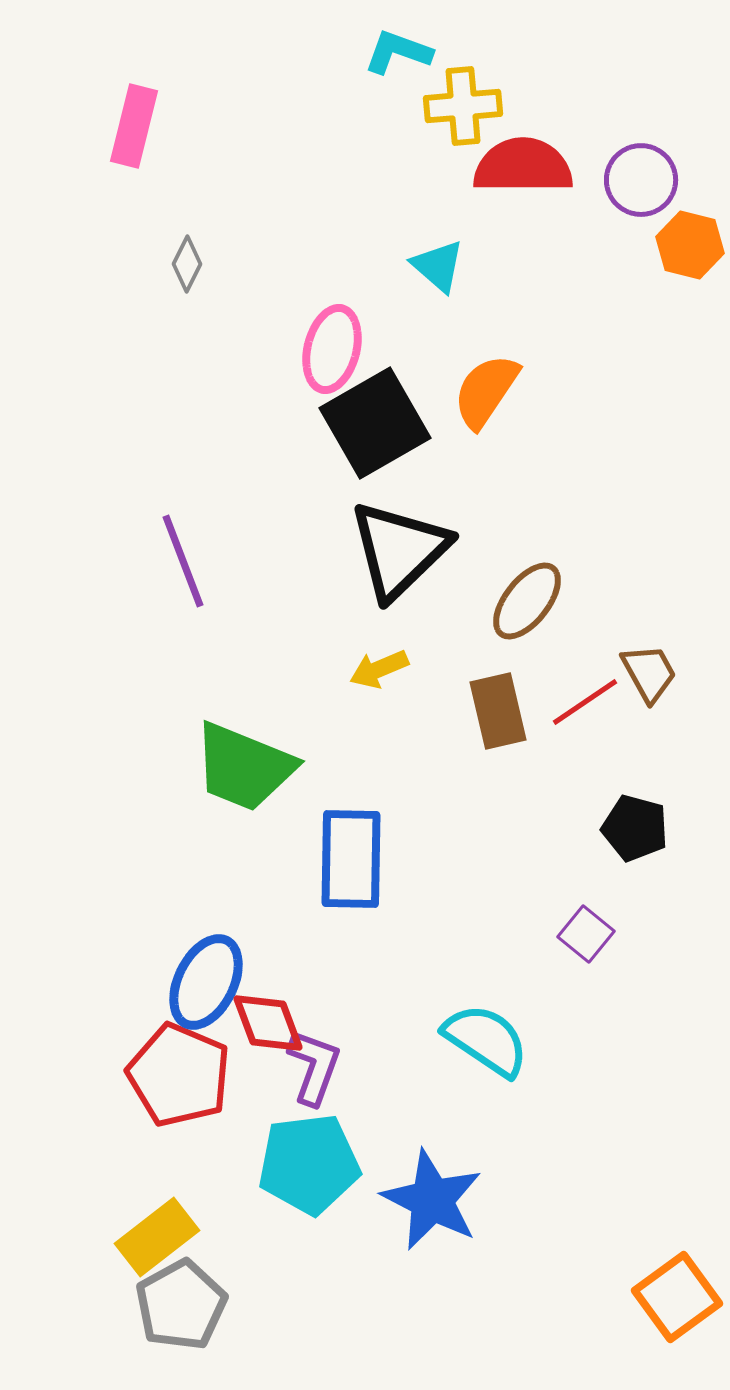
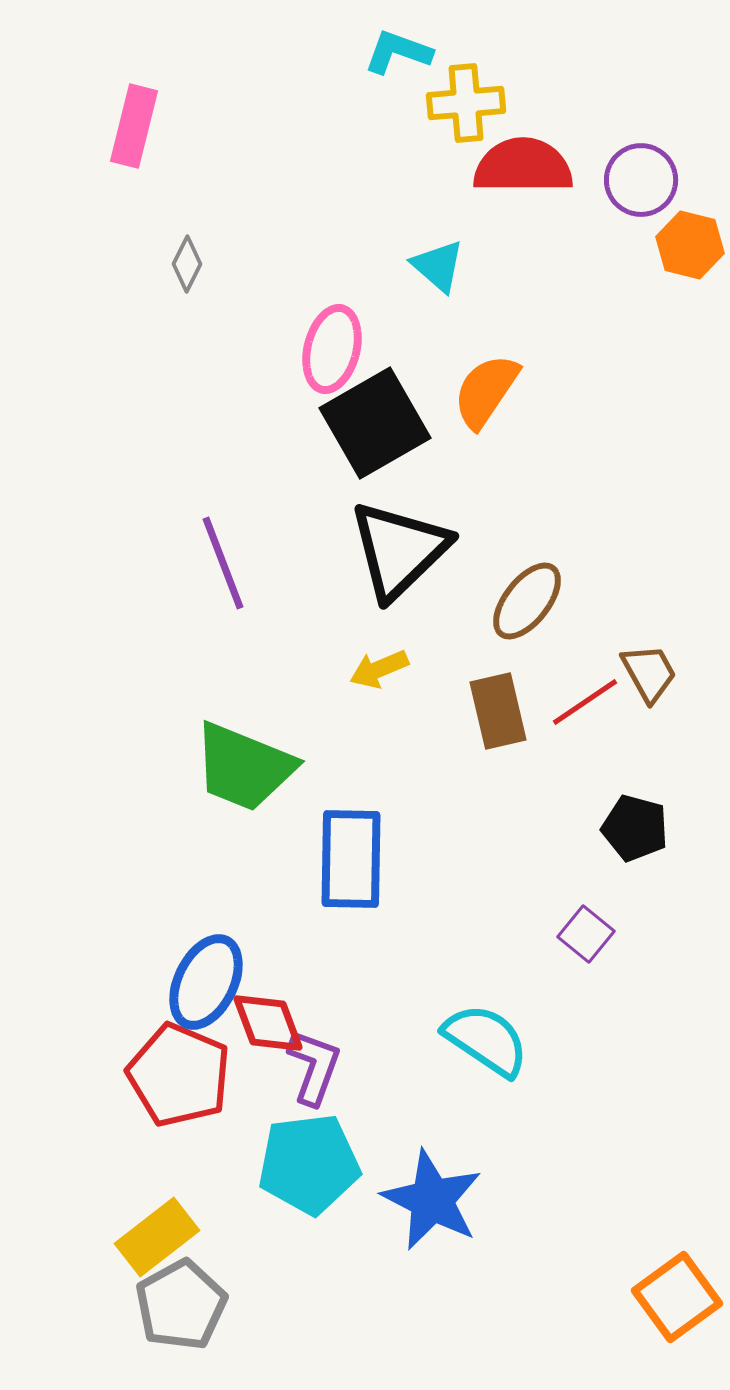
yellow cross: moved 3 px right, 3 px up
purple line: moved 40 px right, 2 px down
